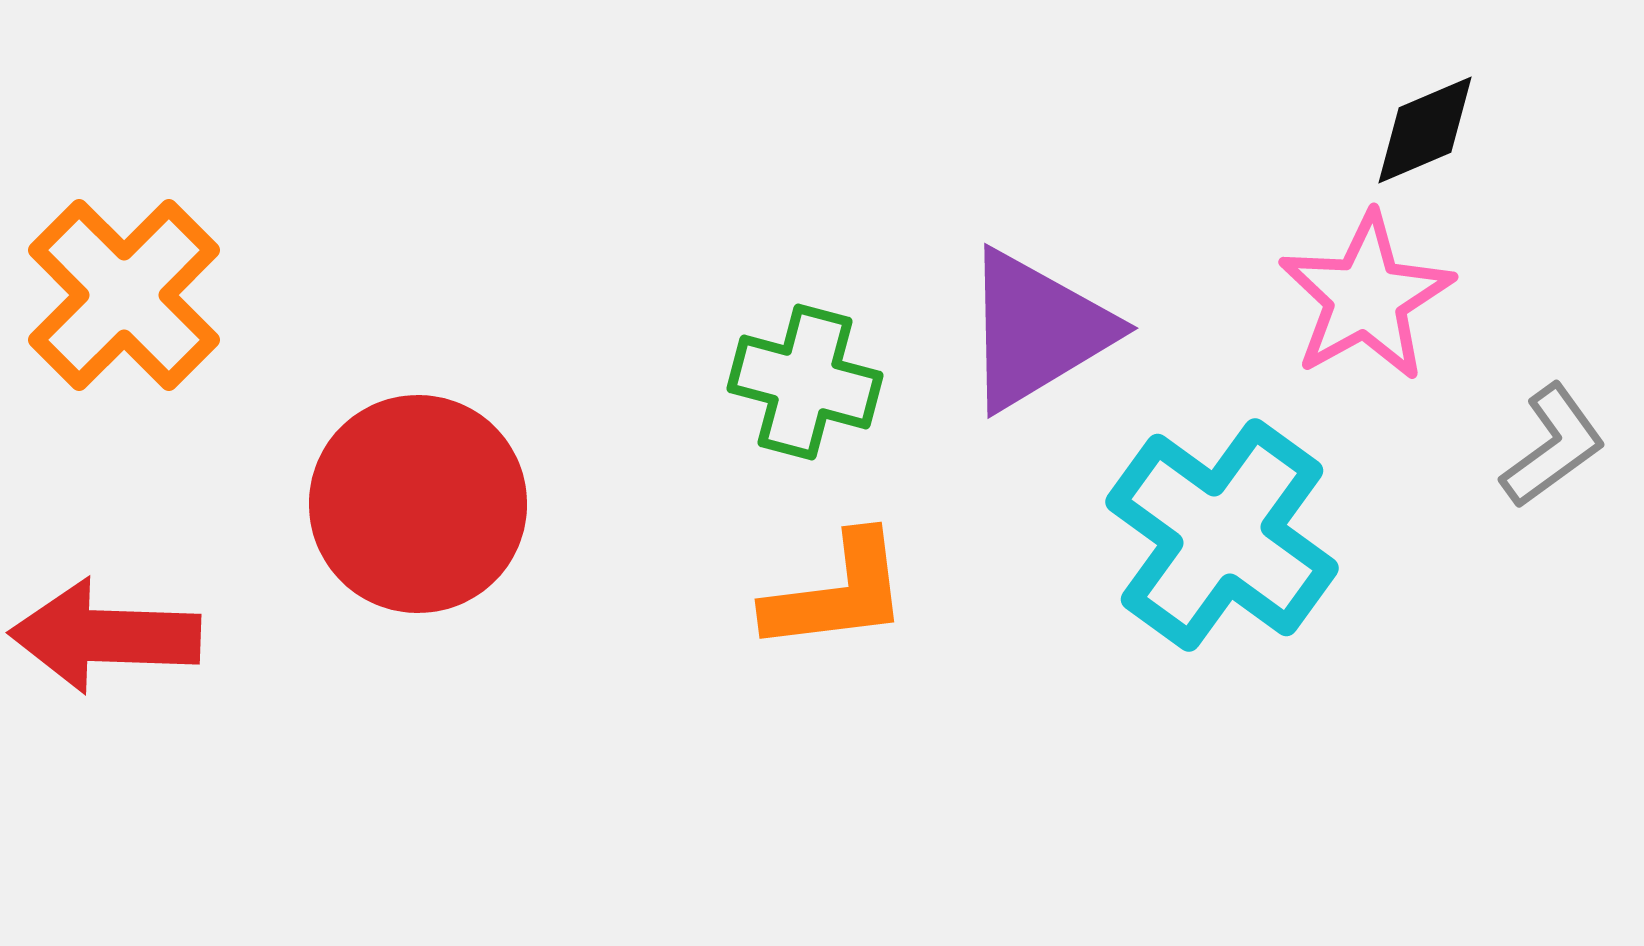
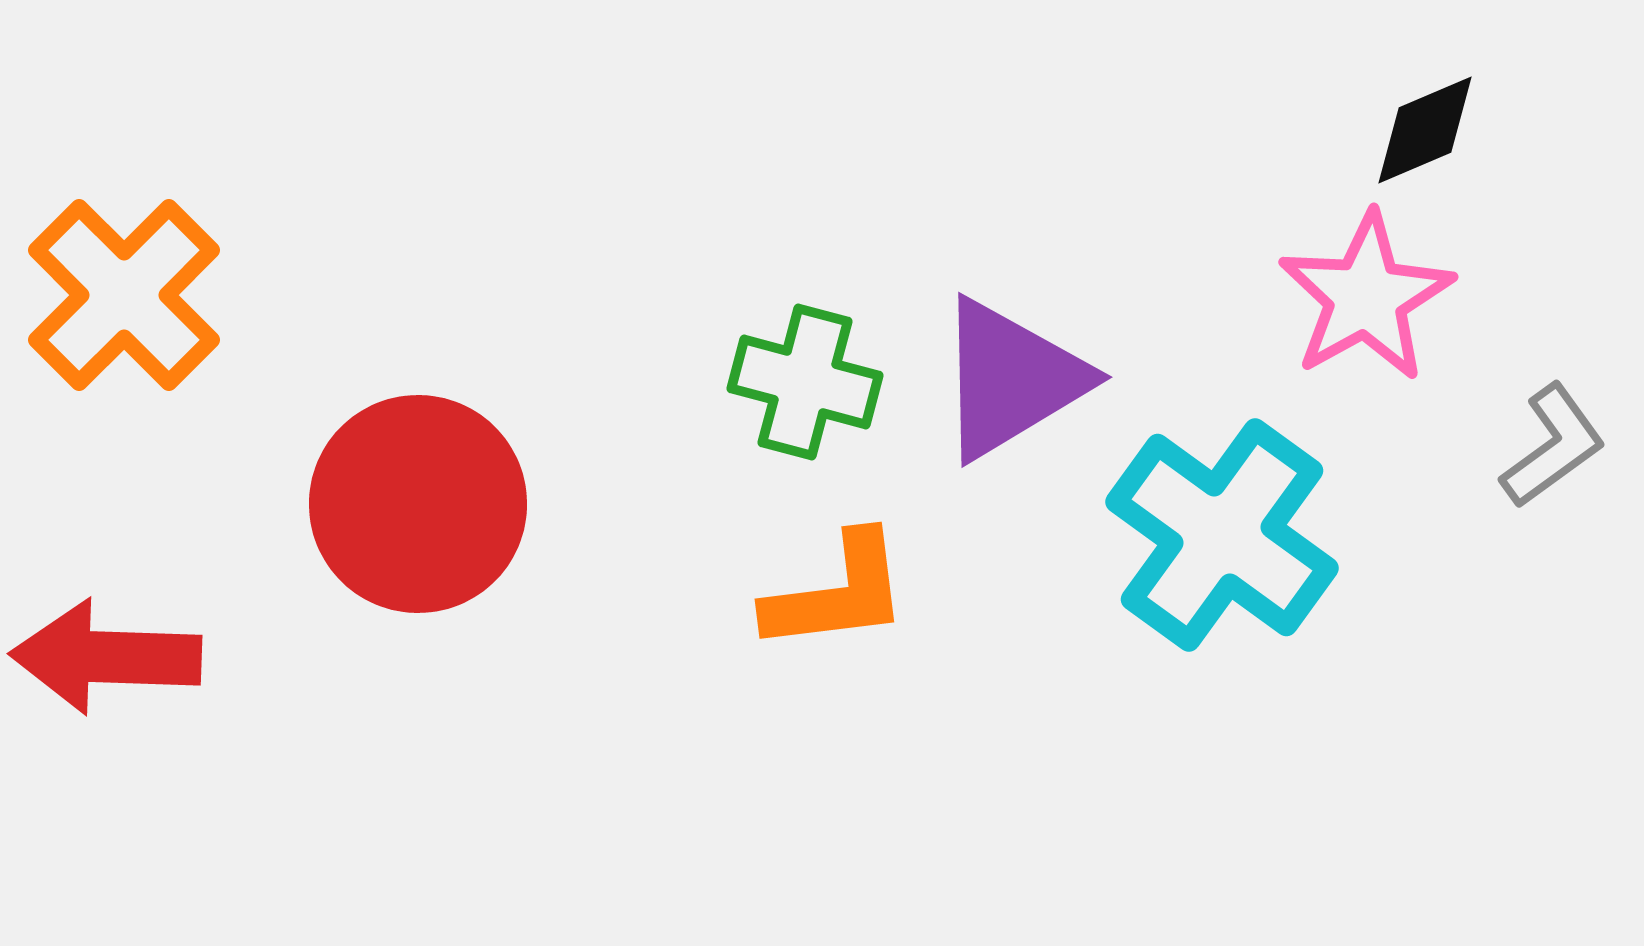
purple triangle: moved 26 px left, 49 px down
red arrow: moved 1 px right, 21 px down
